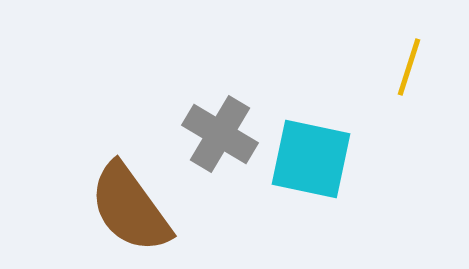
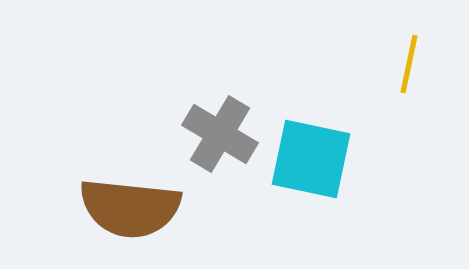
yellow line: moved 3 px up; rotated 6 degrees counterclockwise
brown semicircle: rotated 48 degrees counterclockwise
